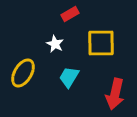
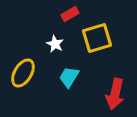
yellow square: moved 4 px left, 5 px up; rotated 16 degrees counterclockwise
